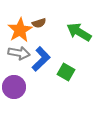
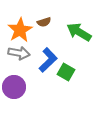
brown semicircle: moved 5 px right, 1 px up
blue L-shape: moved 7 px right, 1 px down
